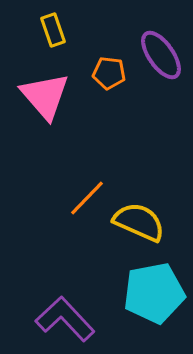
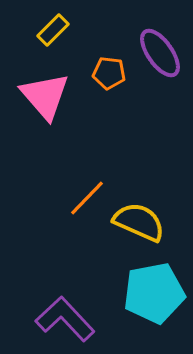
yellow rectangle: rotated 64 degrees clockwise
purple ellipse: moved 1 px left, 2 px up
